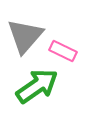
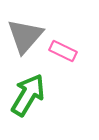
green arrow: moved 9 px left, 9 px down; rotated 24 degrees counterclockwise
